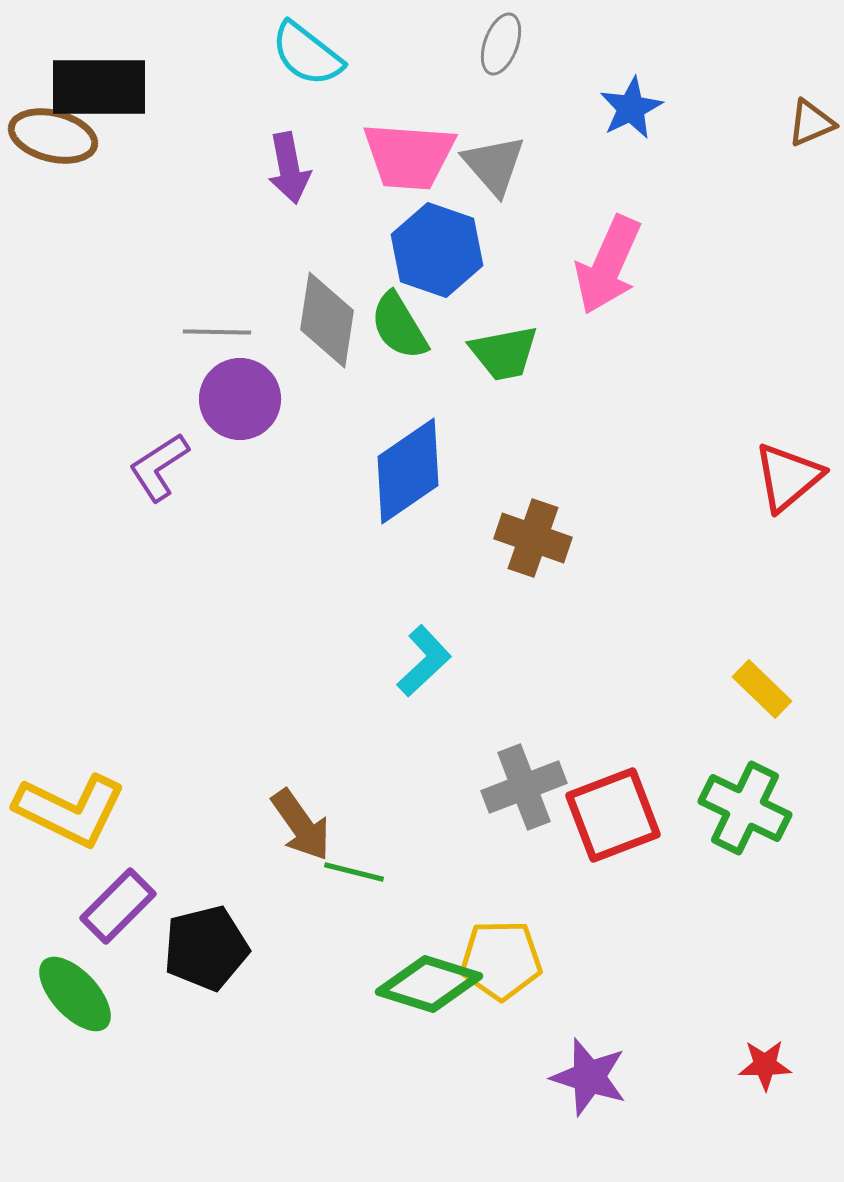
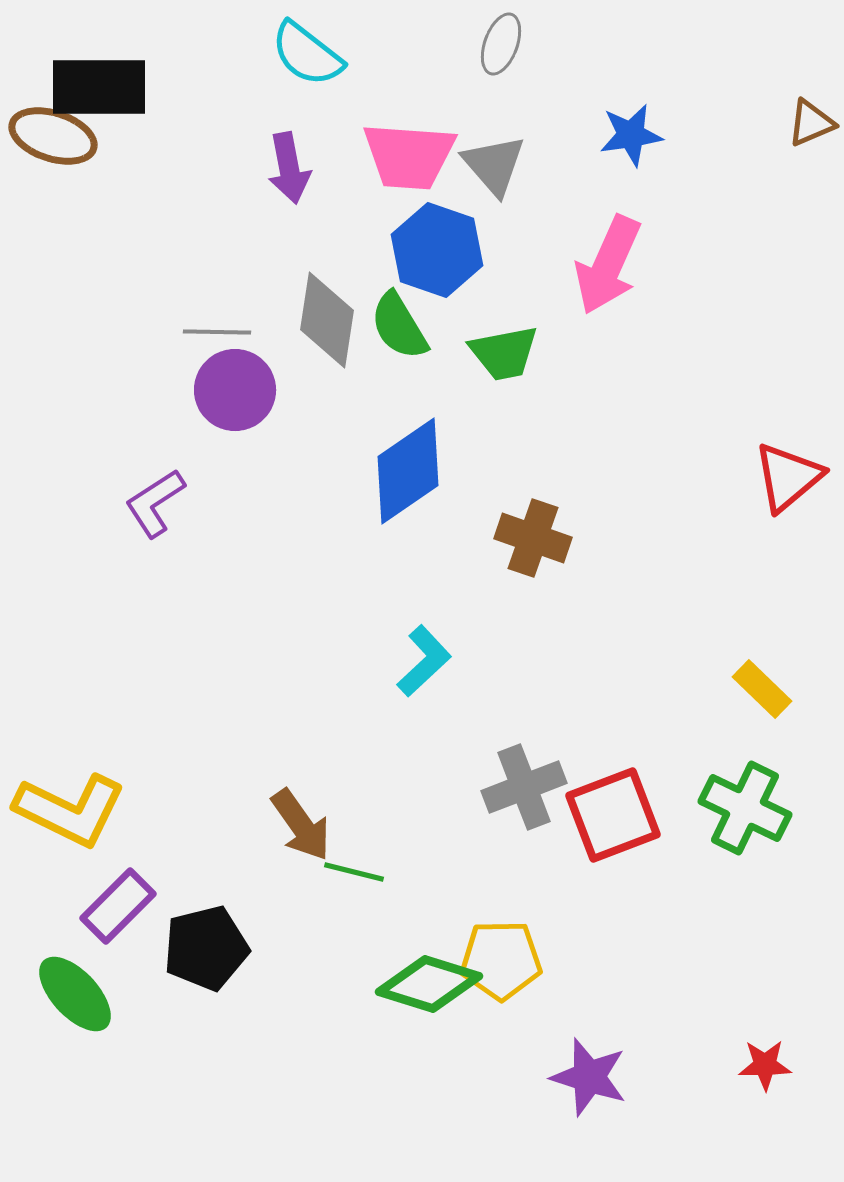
blue star: moved 27 px down; rotated 18 degrees clockwise
brown ellipse: rotated 4 degrees clockwise
purple circle: moved 5 px left, 9 px up
purple L-shape: moved 4 px left, 36 px down
